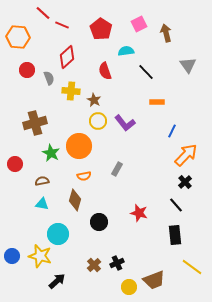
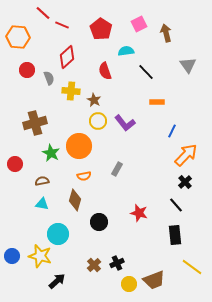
yellow circle at (129, 287): moved 3 px up
